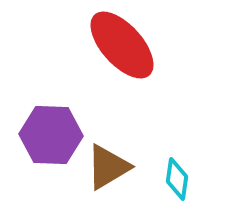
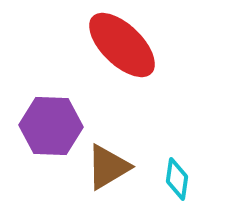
red ellipse: rotated 4 degrees counterclockwise
purple hexagon: moved 9 px up
